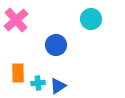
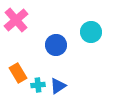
cyan circle: moved 13 px down
orange rectangle: rotated 30 degrees counterclockwise
cyan cross: moved 2 px down
